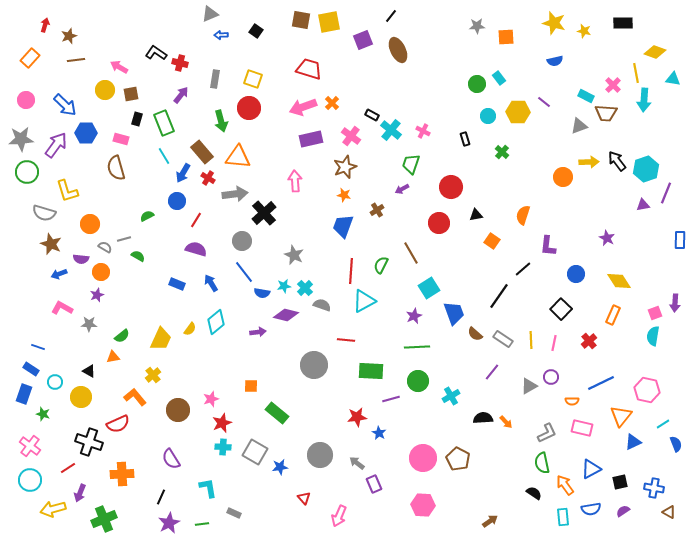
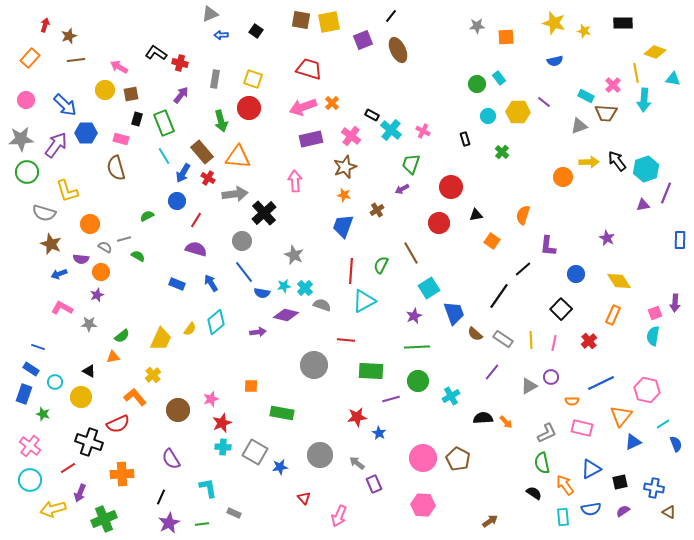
green rectangle at (277, 413): moved 5 px right; rotated 30 degrees counterclockwise
